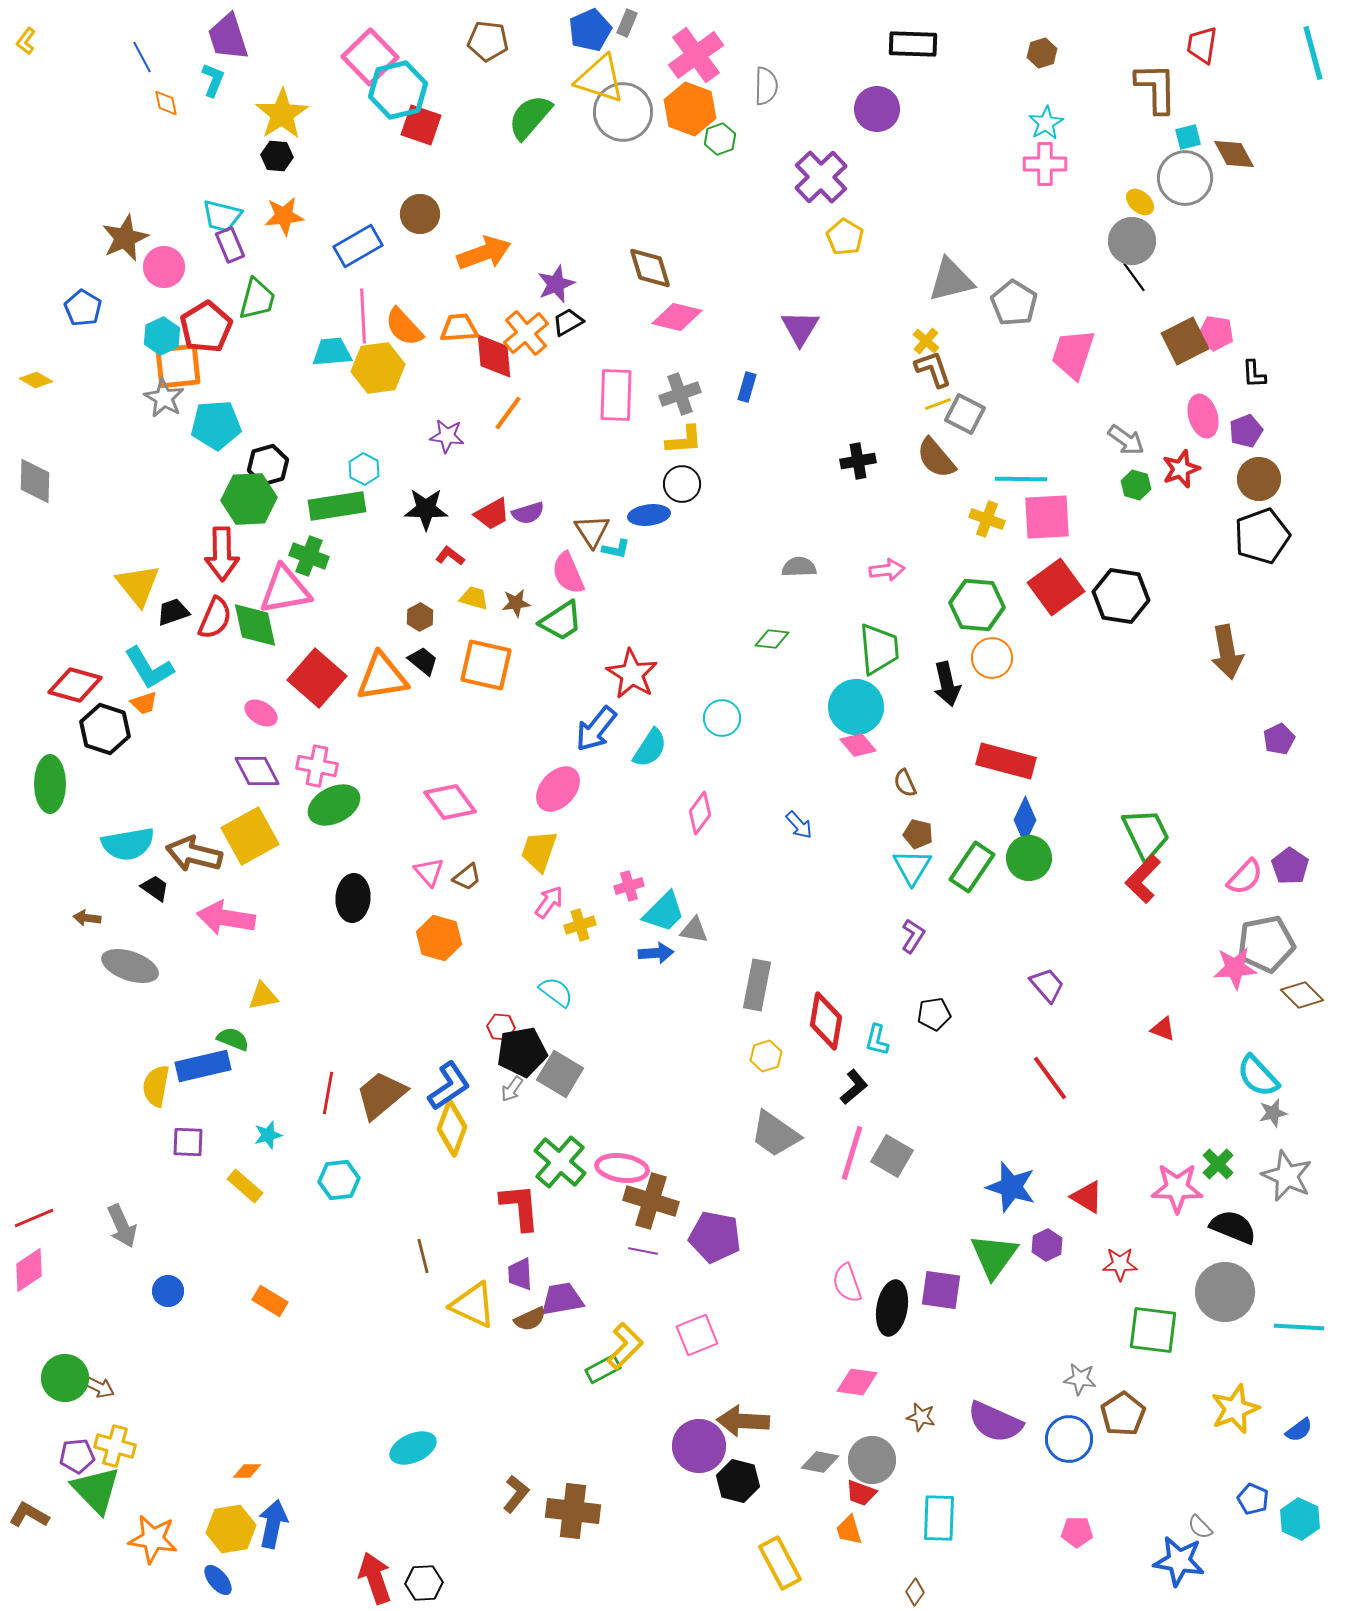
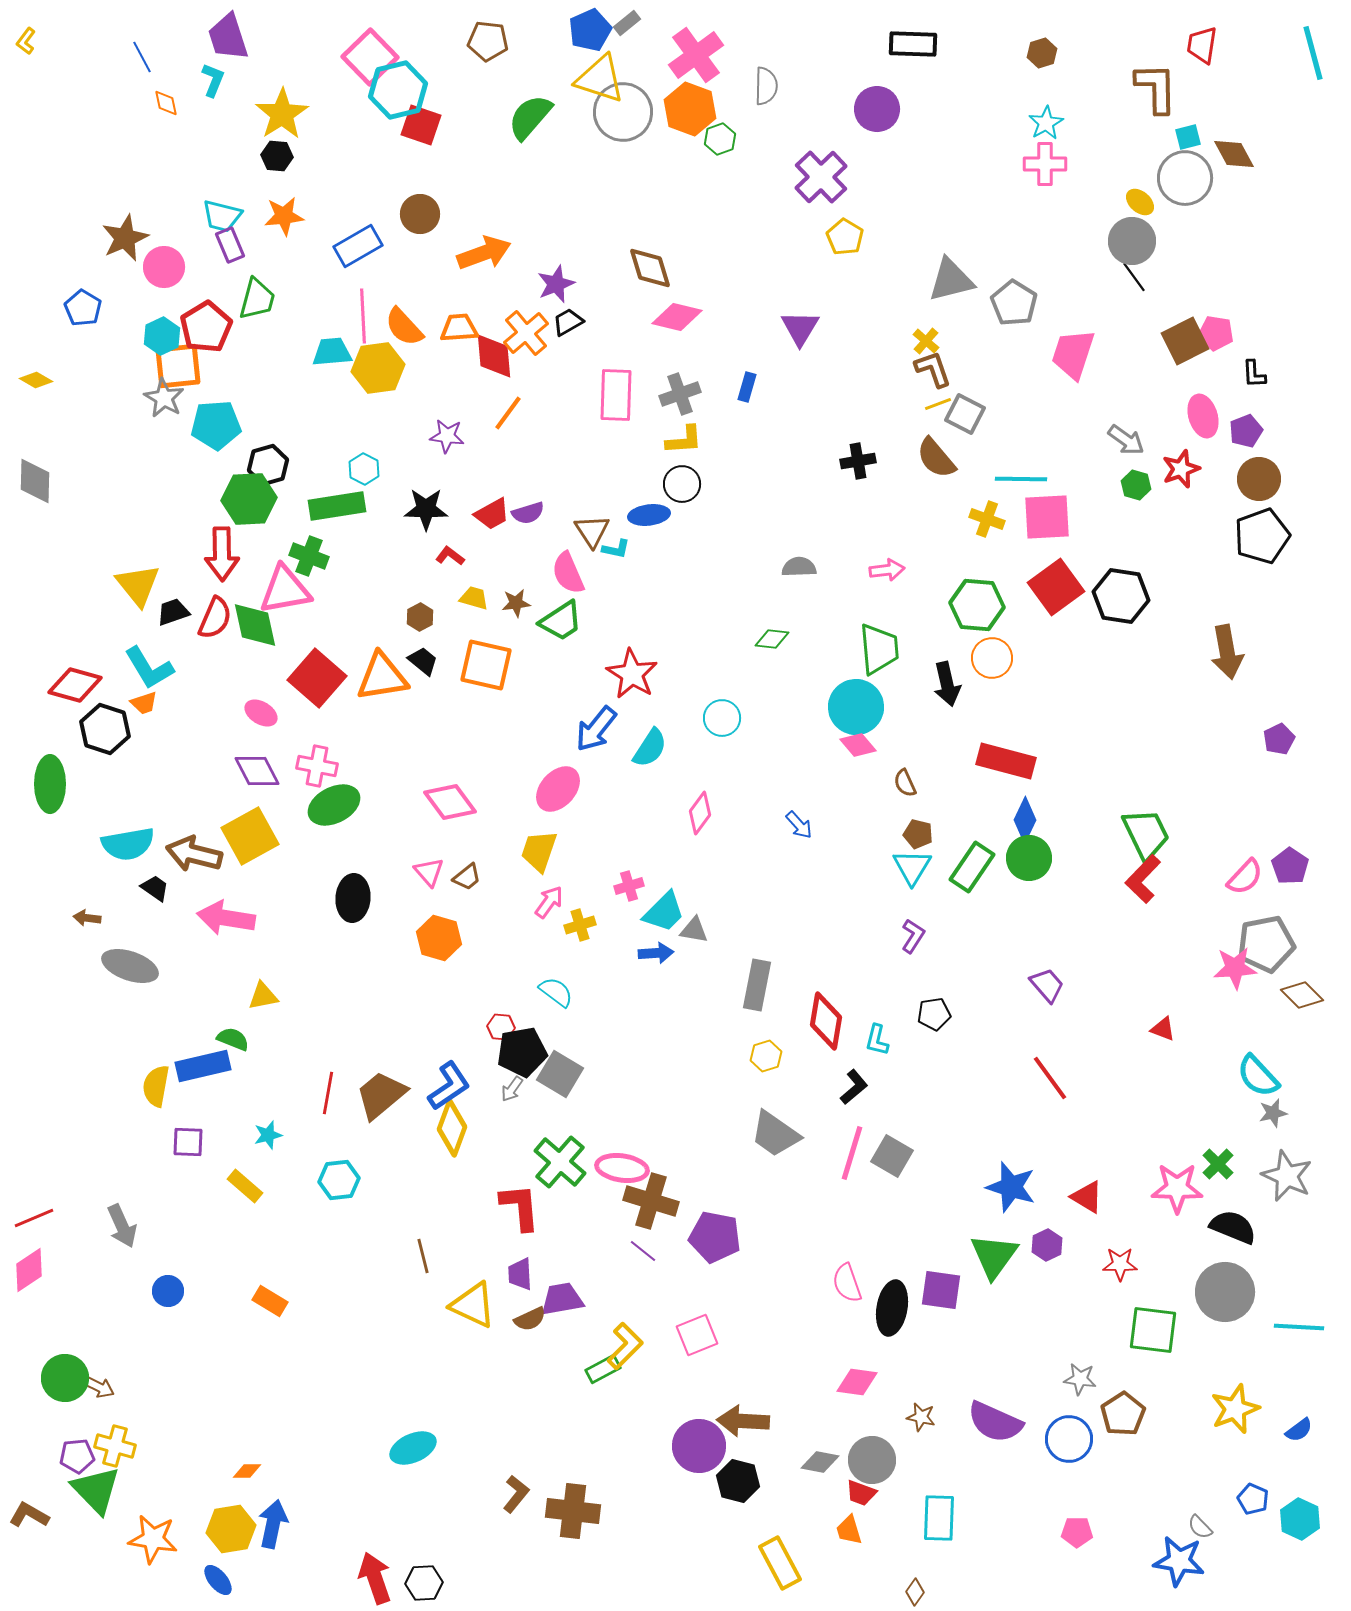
gray rectangle at (627, 23): rotated 28 degrees clockwise
purple line at (643, 1251): rotated 28 degrees clockwise
